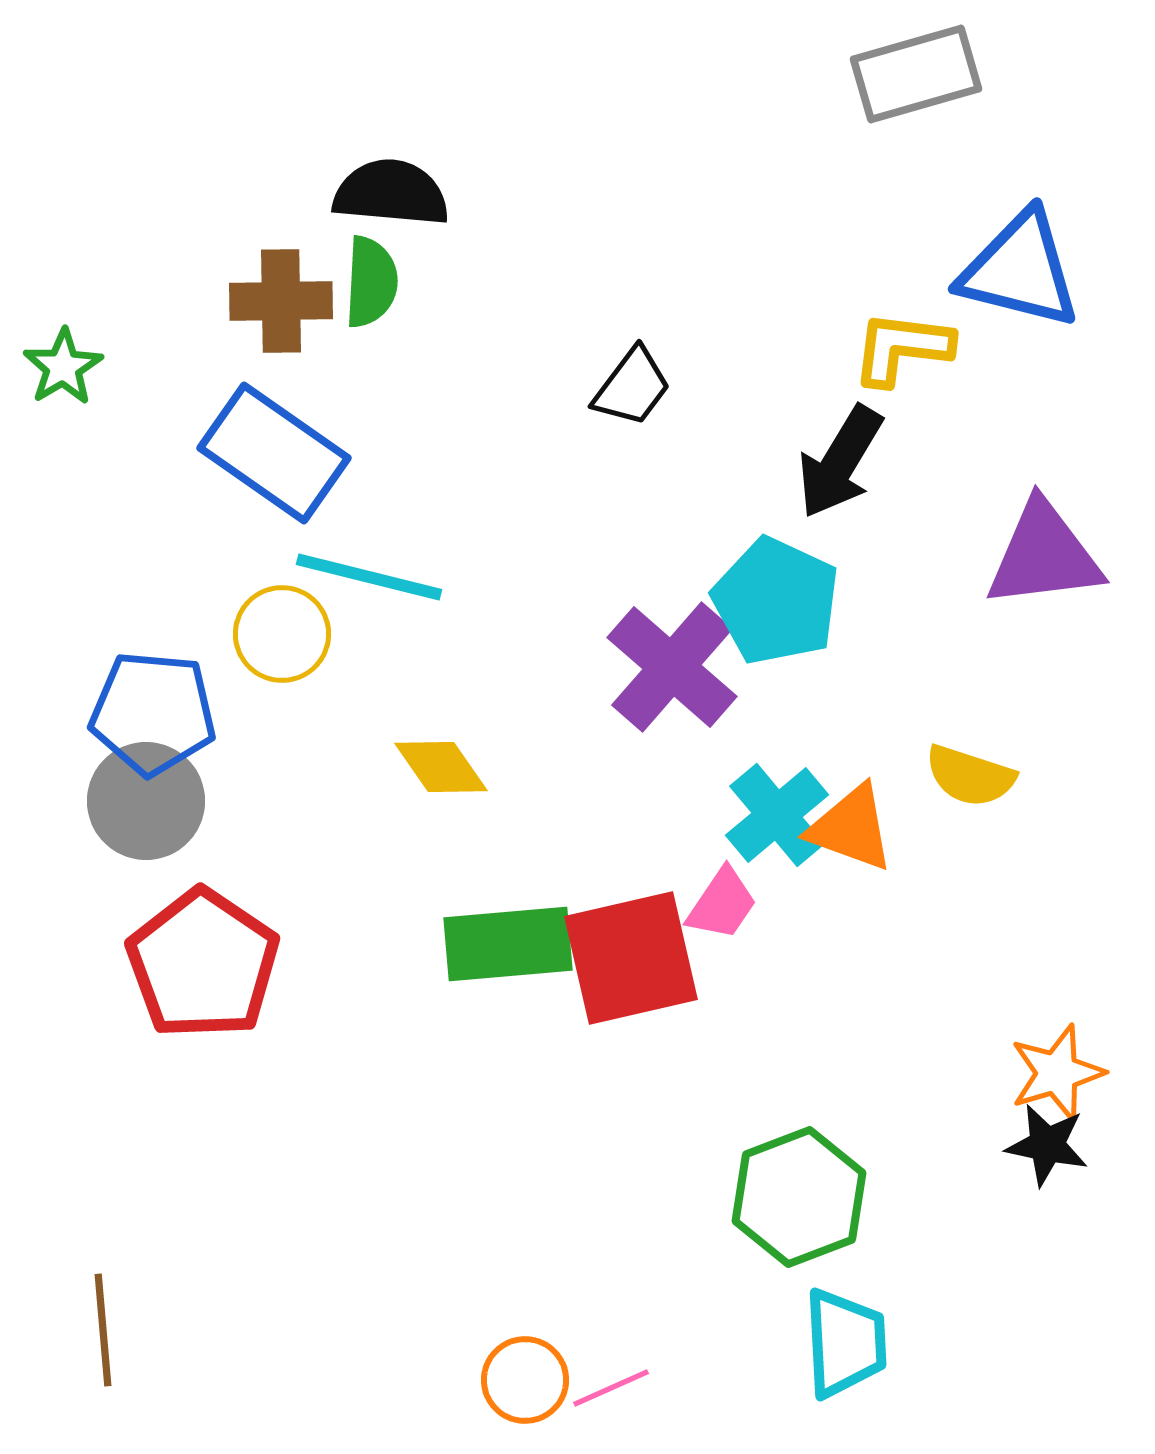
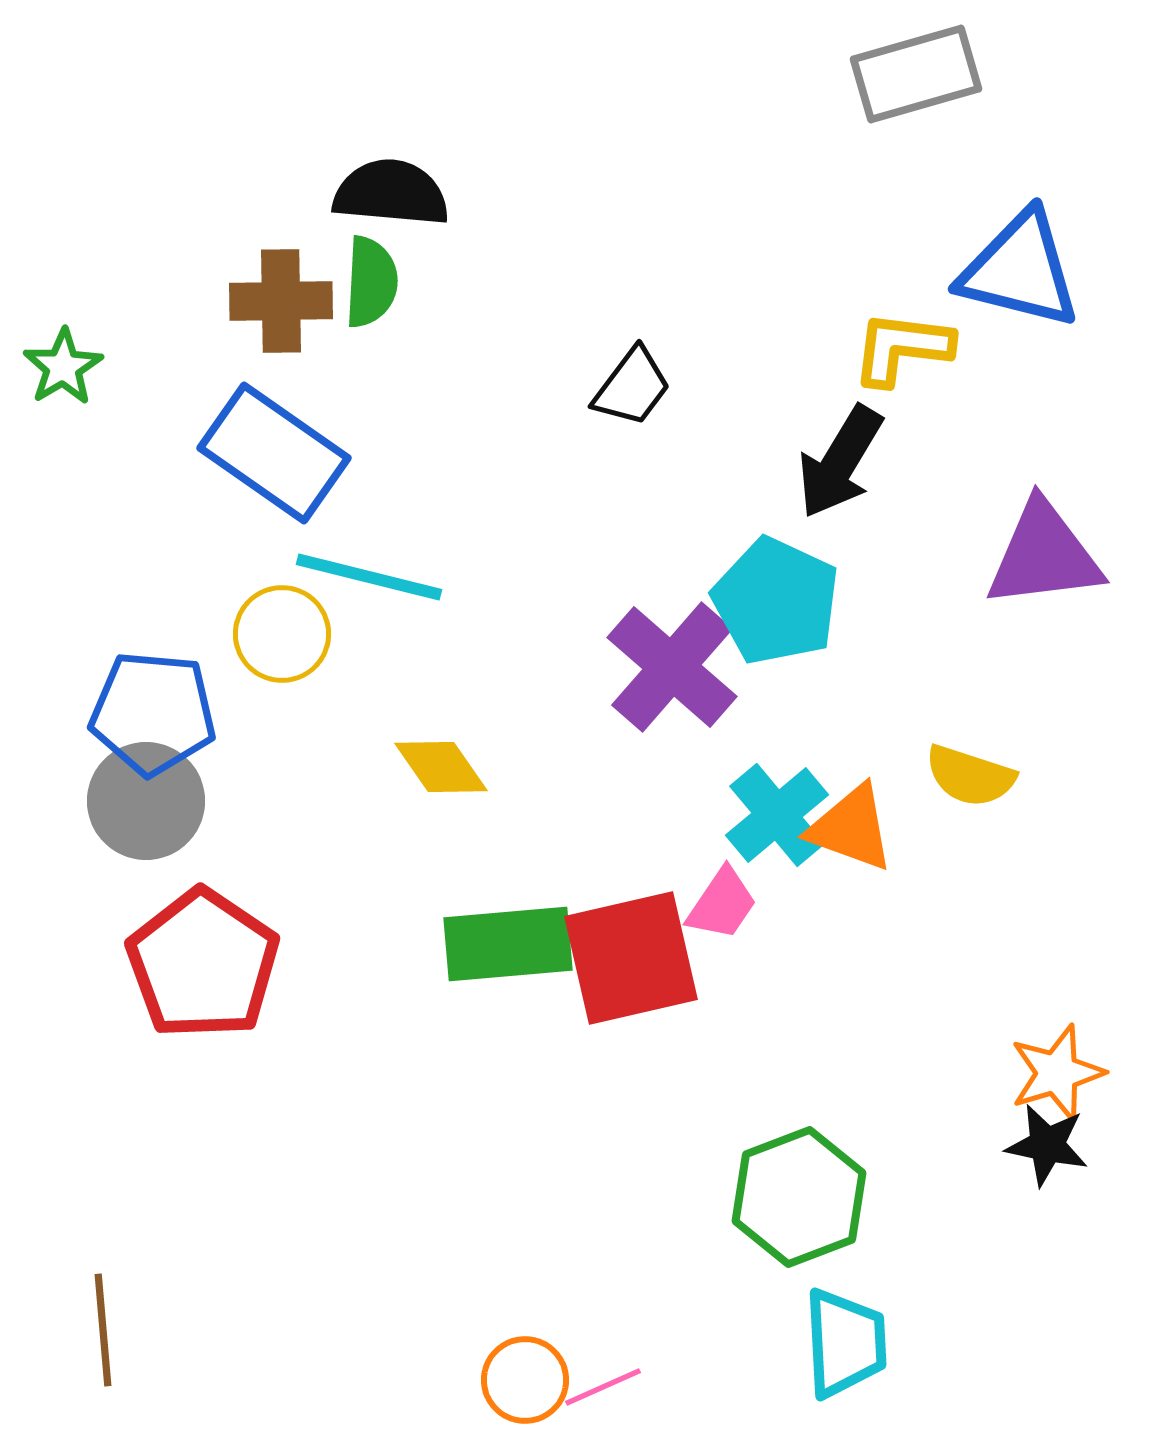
pink line: moved 8 px left, 1 px up
